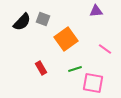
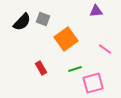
pink square: rotated 25 degrees counterclockwise
